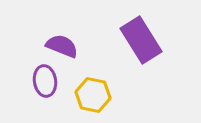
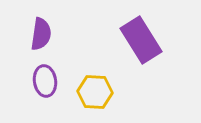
purple semicircle: moved 21 px left, 12 px up; rotated 76 degrees clockwise
yellow hexagon: moved 2 px right, 3 px up; rotated 8 degrees counterclockwise
